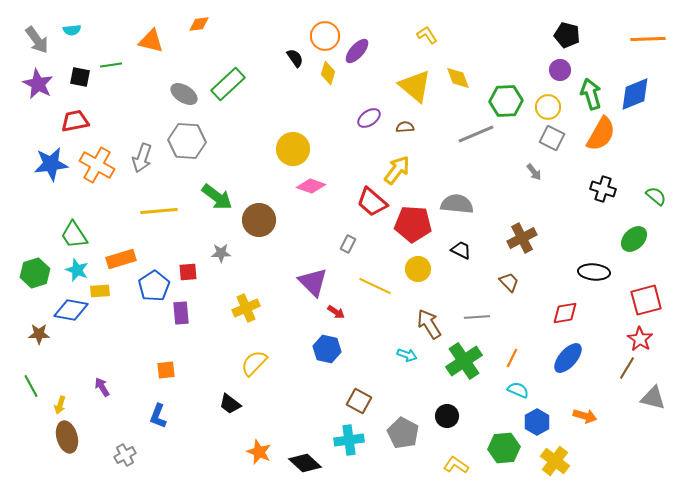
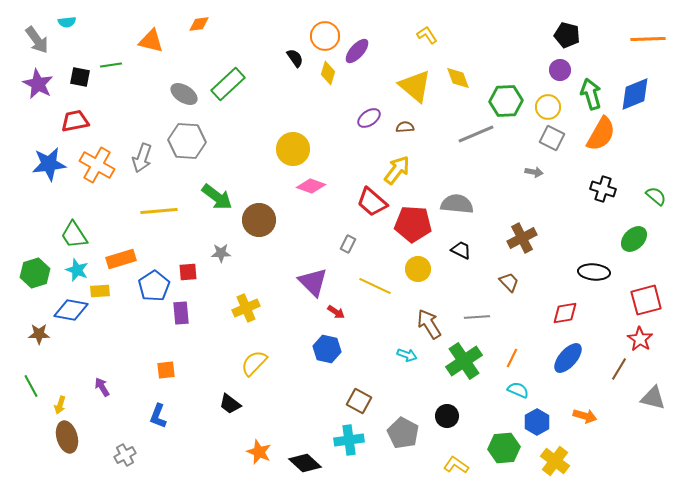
cyan semicircle at (72, 30): moved 5 px left, 8 px up
blue star at (51, 164): moved 2 px left
gray arrow at (534, 172): rotated 42 degrees counterclockwise
brown line at (627, 368): moved 8 px left, 1 px down
